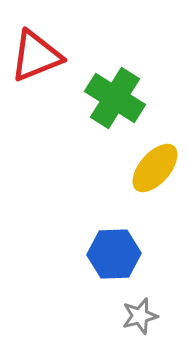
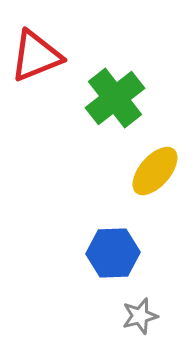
green cross: rotated 20 degrees clockwise
yellow ellipse: moved 3 px down
blue hexagon: moved 1 px left, 1 px up
